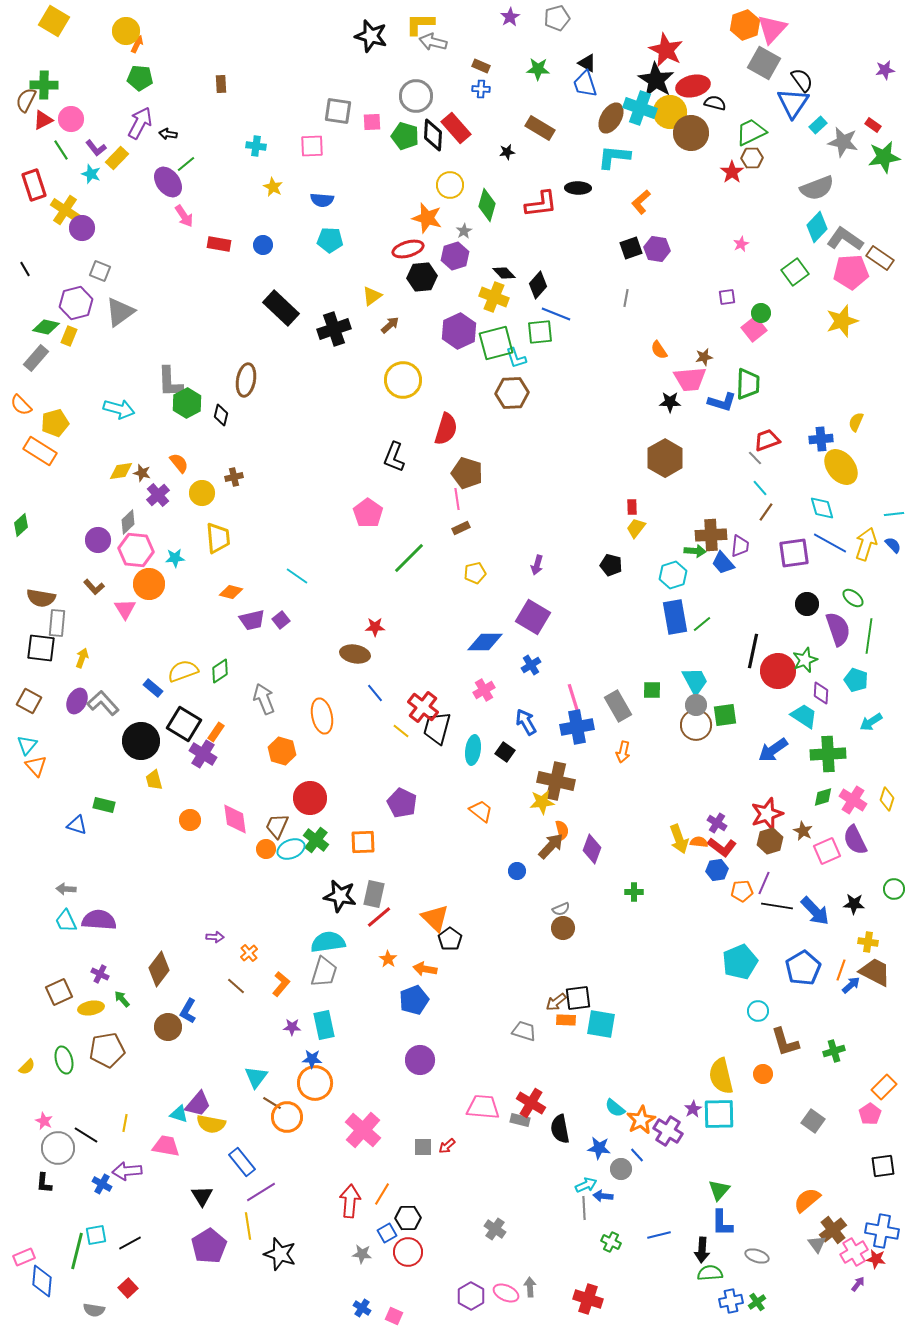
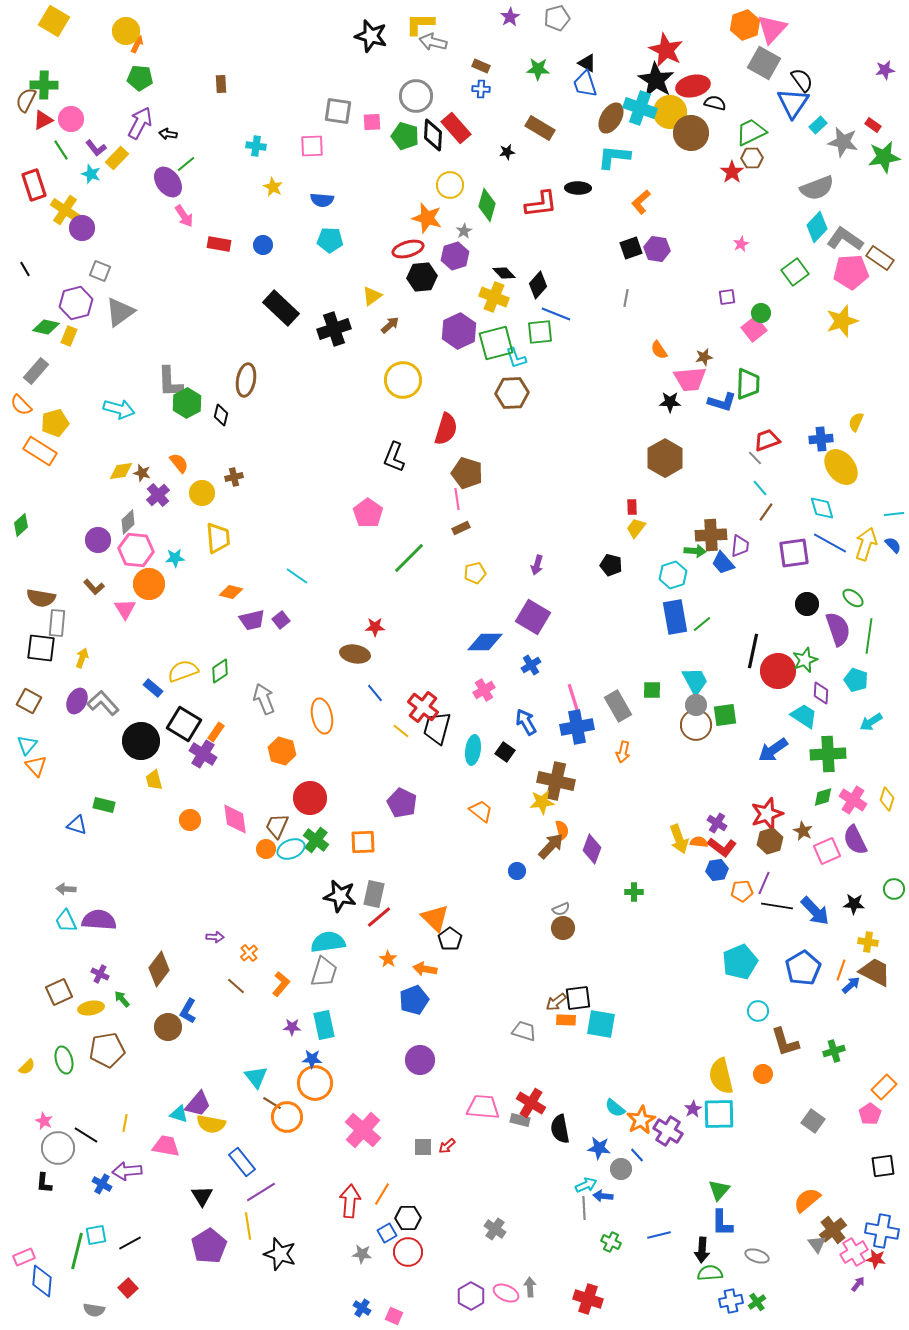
gray rectangle at (36, 358): moved 13 px down
cyan triangle at (256, 1077): rotated 15 degrees counterclockwise
